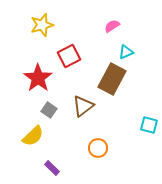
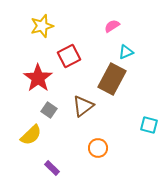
yellow star: moved 1 px down
yellow semicircle: moved 2 px left, 1 px up
